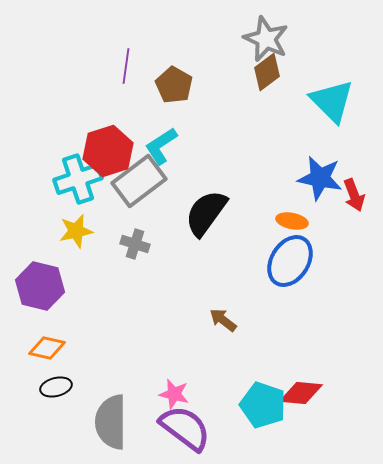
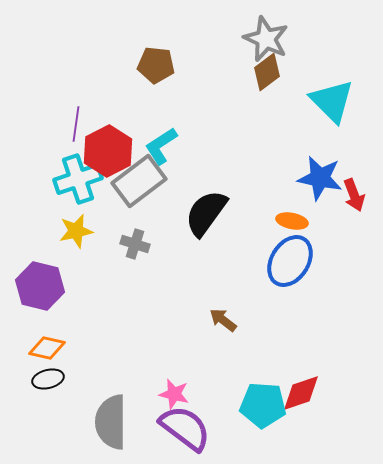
purple line: moved 50 px left, 58 px down
brown pentagon: moved 18 px left, 20 px up; rotated 24 degrees counterclockwise
red hexagon: rotated 9 degrees counterclockwise
black ellipse: moved 8 px left, 8 px up
red diamond: rotated 24 degrees counterclockwise
cyan pentagon: rotated 15 degrees counterclockwise
